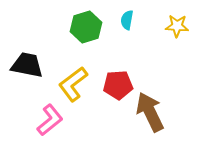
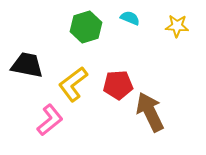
cyan semicircle: moved 3 px right, 2 px up; rotated 102 degrees clockwise
